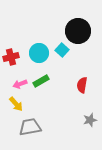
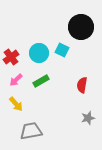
black circle: moved 3 px right, 4 px up
cyan square: rotated 16 degrees counterclockwise
red cross: rotated 21 degrees counterclockwise
pink arrow: moved 4 px left, 4 px up; rotated 24 degrees counterclockwise
gray star: moved 2 px left, 2 px up
gray trapezoid: moved 1 px right, 4 px down
